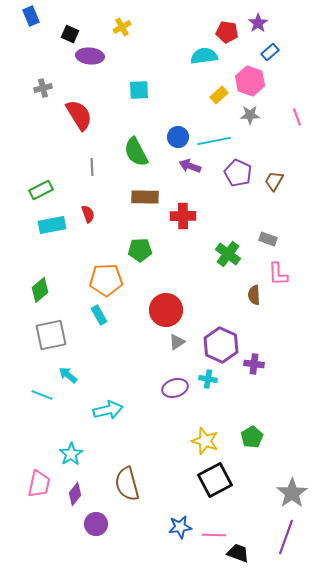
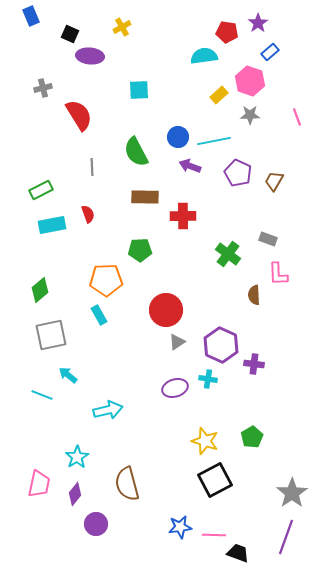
cyan star at (71, 454): moved 6 px right, 3 px down
